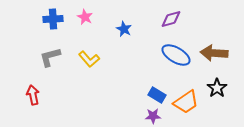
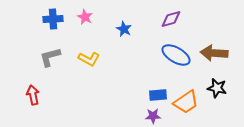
yellow L-shape: rotated 20 degrees counterclockwise
black star: rotated 24 degrees counterclockwise
blue rectangle: moved 1 px right; rotated 36 degrees counterclockwise
